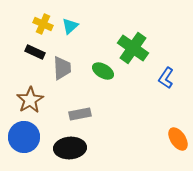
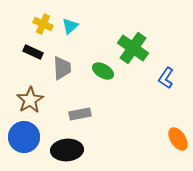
black rectangle: moved 2 px left
black ellipse: moved 3 px left, 2 px down
